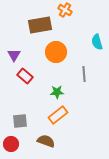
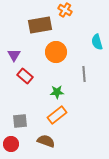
orange rectangle: moved 1 px left
